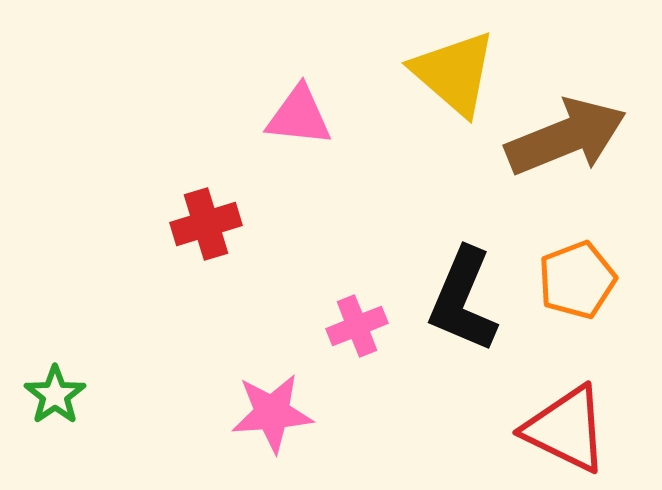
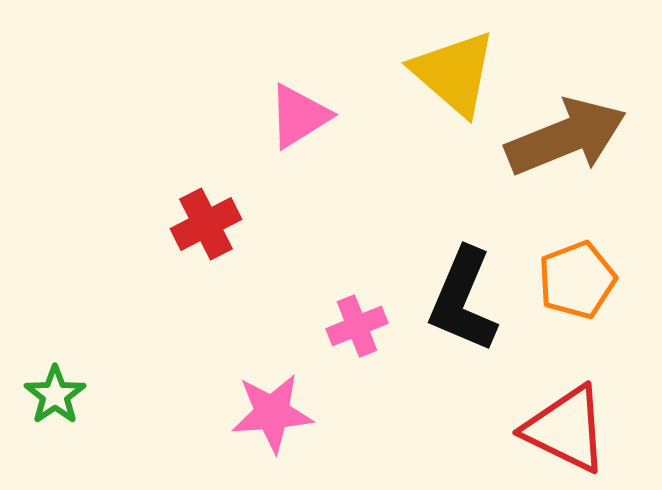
pink triangle: rotated 38 degrees counterclockwise
red cross: rotated 10 degrees counterclockwise
